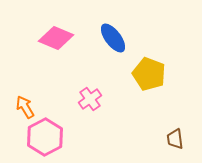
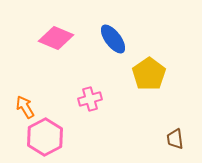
blue ellipse: moved 1 px down
yellow pentagon: rotated 16 degrees clockwise
pink cross: rotated 20 degrees clockwise
